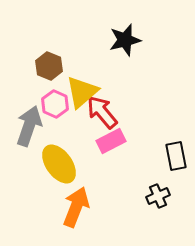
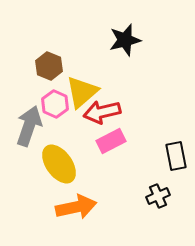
red arrow: rotated 63 degrees counterclockwise
orange arrow: rotated 57 degrees clockwise
